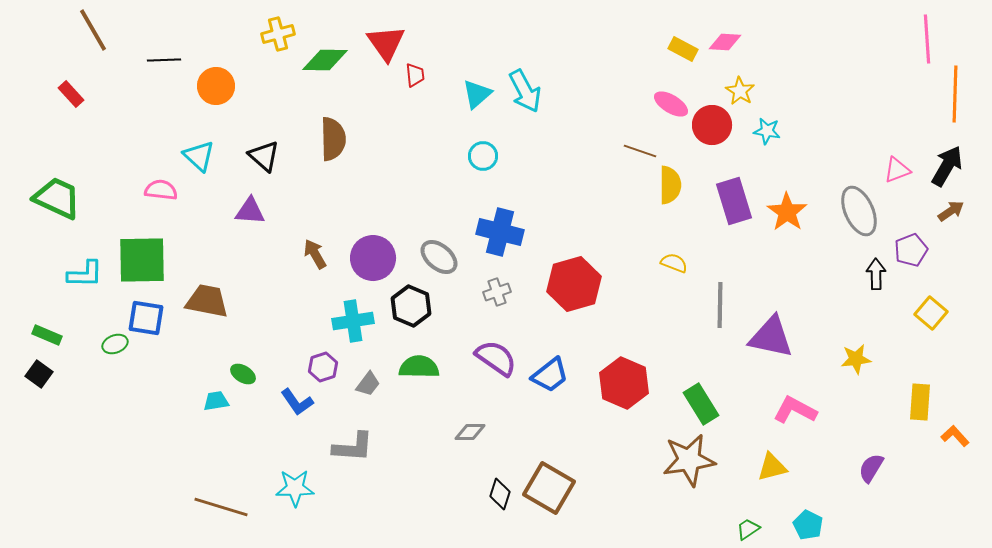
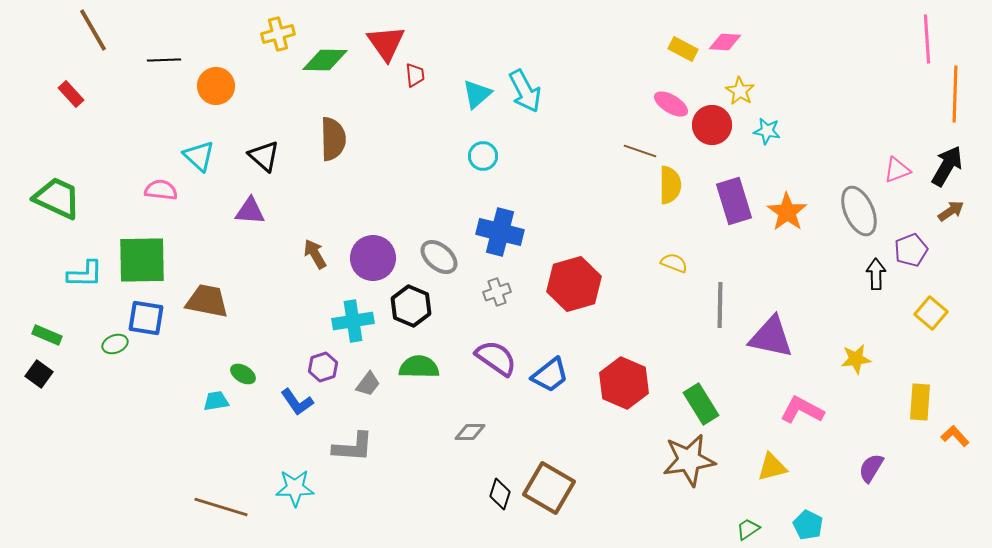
pink L-shape at (795, 410): moved 7 px right
